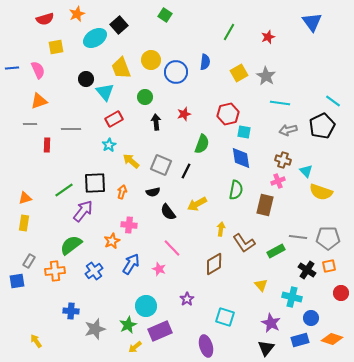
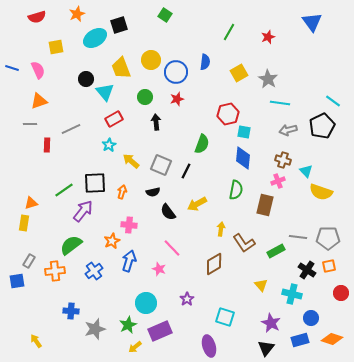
red semicircle at (45, 19): moved 8 px left, 2 px up
black square at (119, 25): rotated 24 degrees clockwise
blue line at (12, 68): rotated 24 degrees clockwise
gray star at (266, 76): moved 2 px right, 3 px down
red star at (184, 114): moved 7 px left, 15 px up
gray line at (71, 129): rotated 24 degrees counterclockwise
blue diamond at (241, 158): moved 2 px right; rotated 15 degrees clockwise
orange triangle at (25, 198): moved 6 px right, 5 px down
blue arrow at (131, 264): moved 2 px left, 3 px up; rotated 15 degrees counterclockwise
cyan cross at (292, 297): moved 3 px up
cyan circle at (146, 306): moved 3 px up
purple ellipse at (206, 346): moved 3 px right
